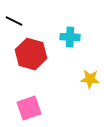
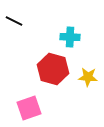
red hexagon: moved 22 px right, 15 px down
yellow star: moved 2 px left, 2 px up
